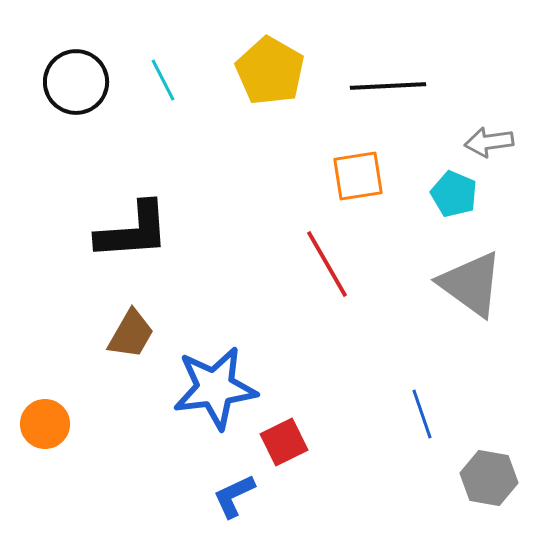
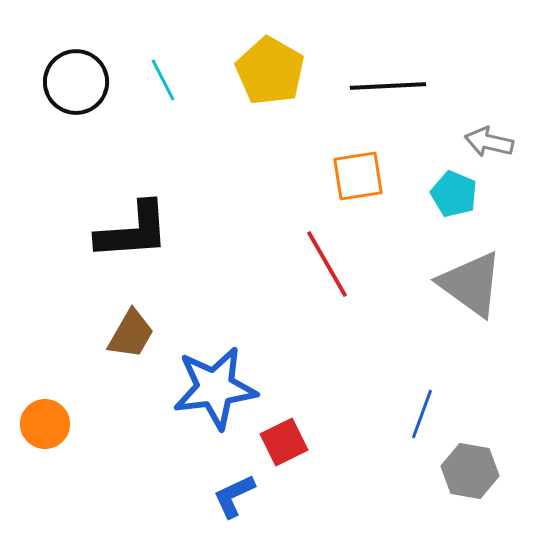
gray arrow: rotated 21 degrees clockwise
blue line: rotated 39 degrees clockwise
gray hexagon: moved 19 px left, 7 px up
